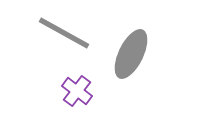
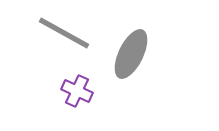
purple cross: rotated 12 degrees counterclockwise
